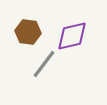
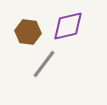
purple diamond: moved 4 px left, 10 px up
